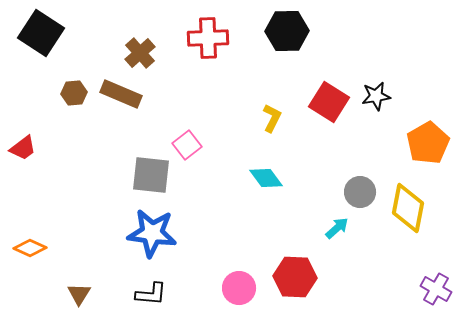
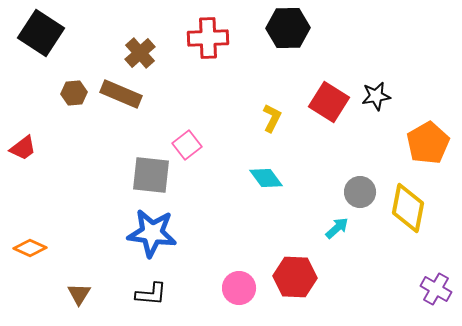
black hexagon: moved 1 px right, 3 px up
